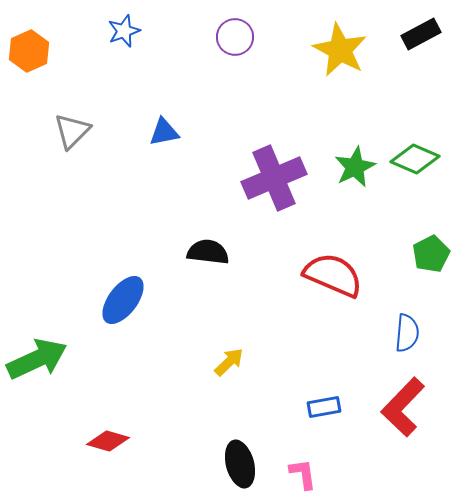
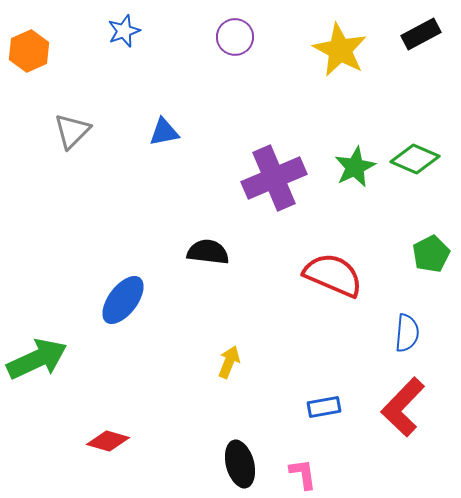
yellow arrow: rotated 24 degrees counterclockwise
